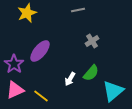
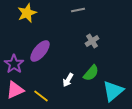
white arrow: moved 2 px left, 1 px down
